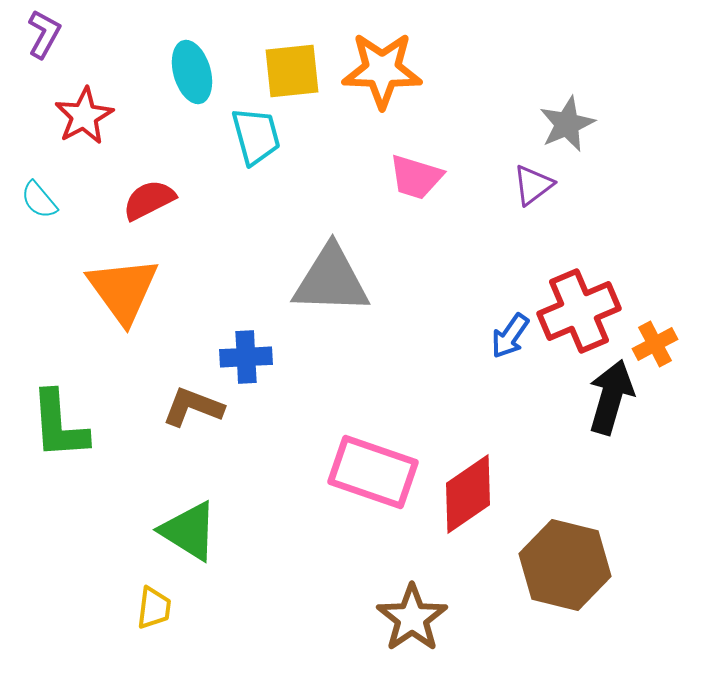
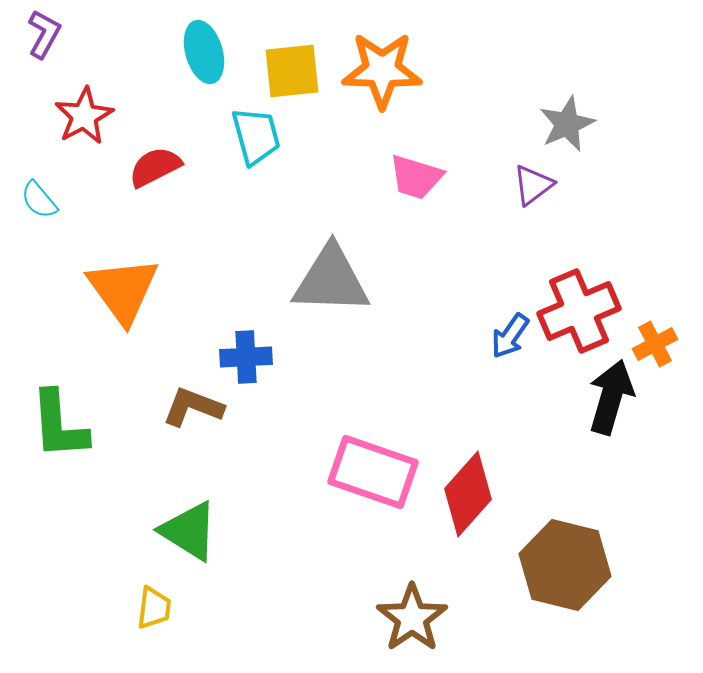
cyan ellipse: moved 12 px right, 20 px up
red semicircle: moved 6 px right, 33 px up
red diamond: rotated 14 degrees counterclockwise
